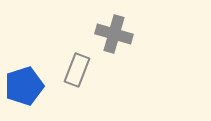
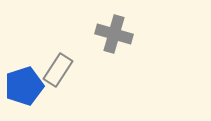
gray rectangle: moved 19 px left; rotated 12 degrees clockwise
